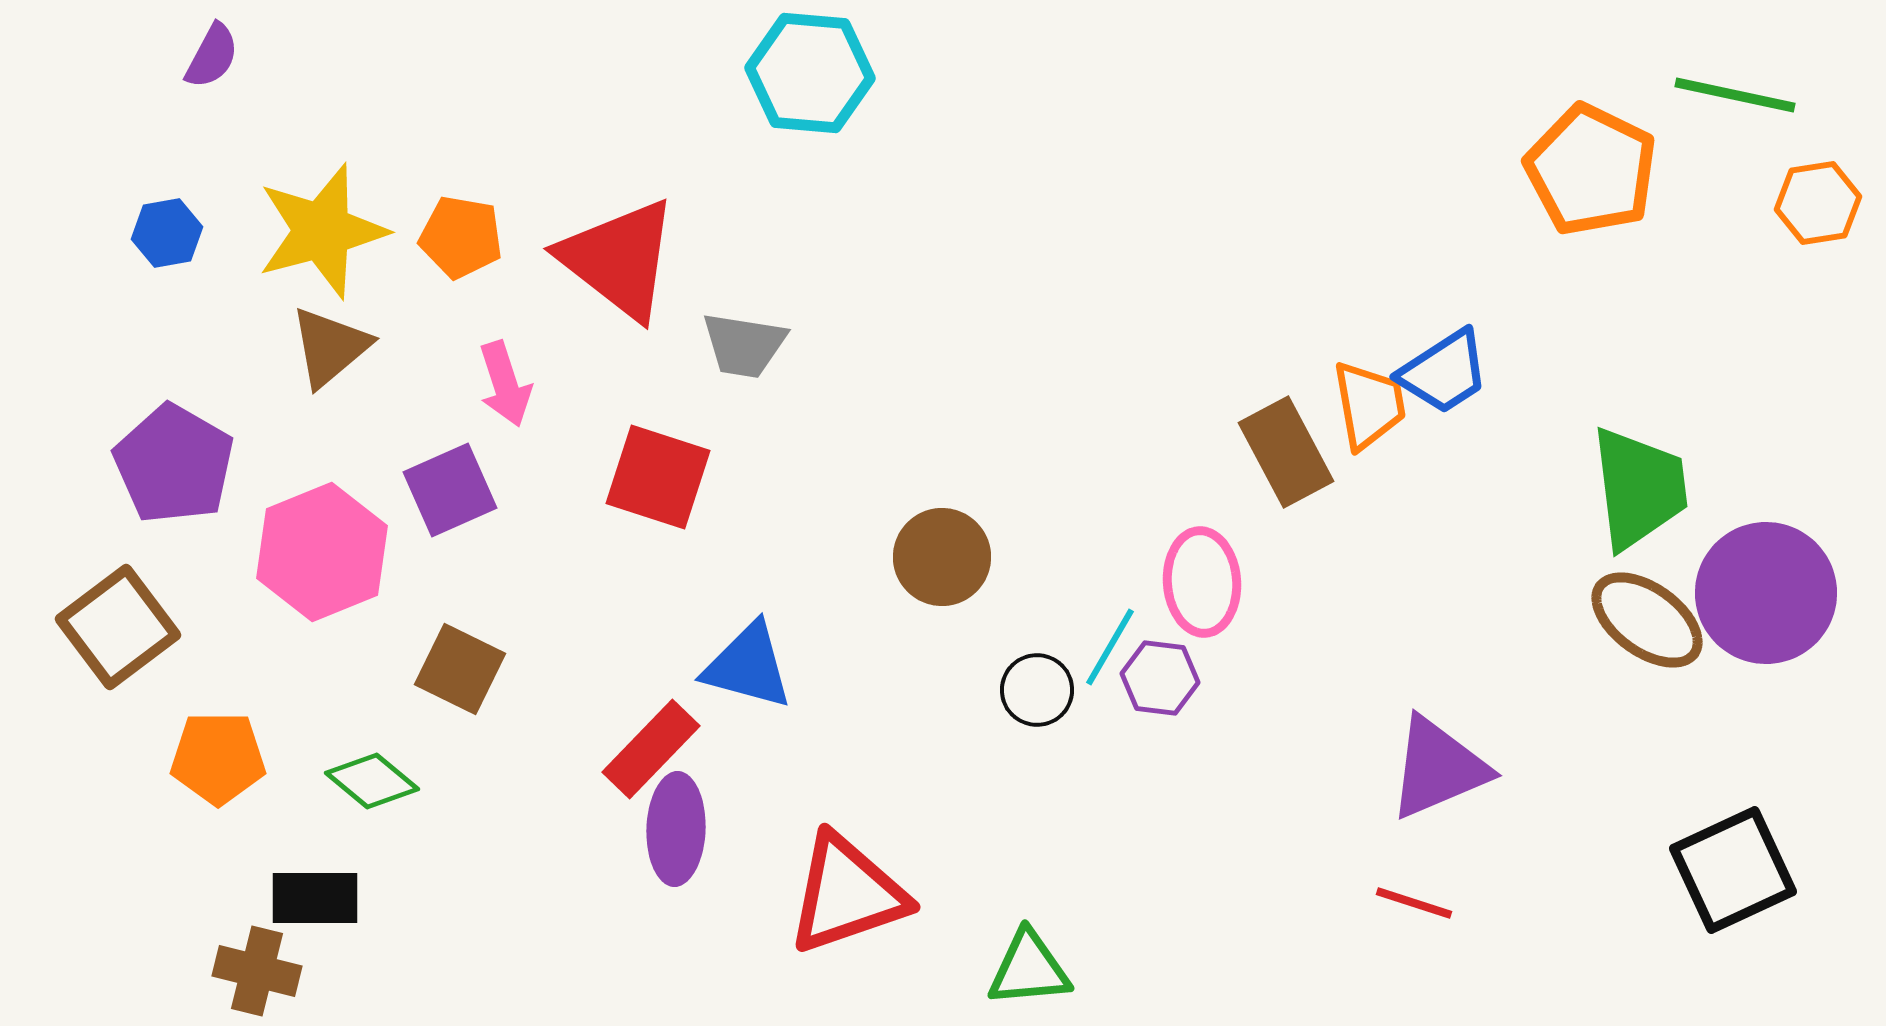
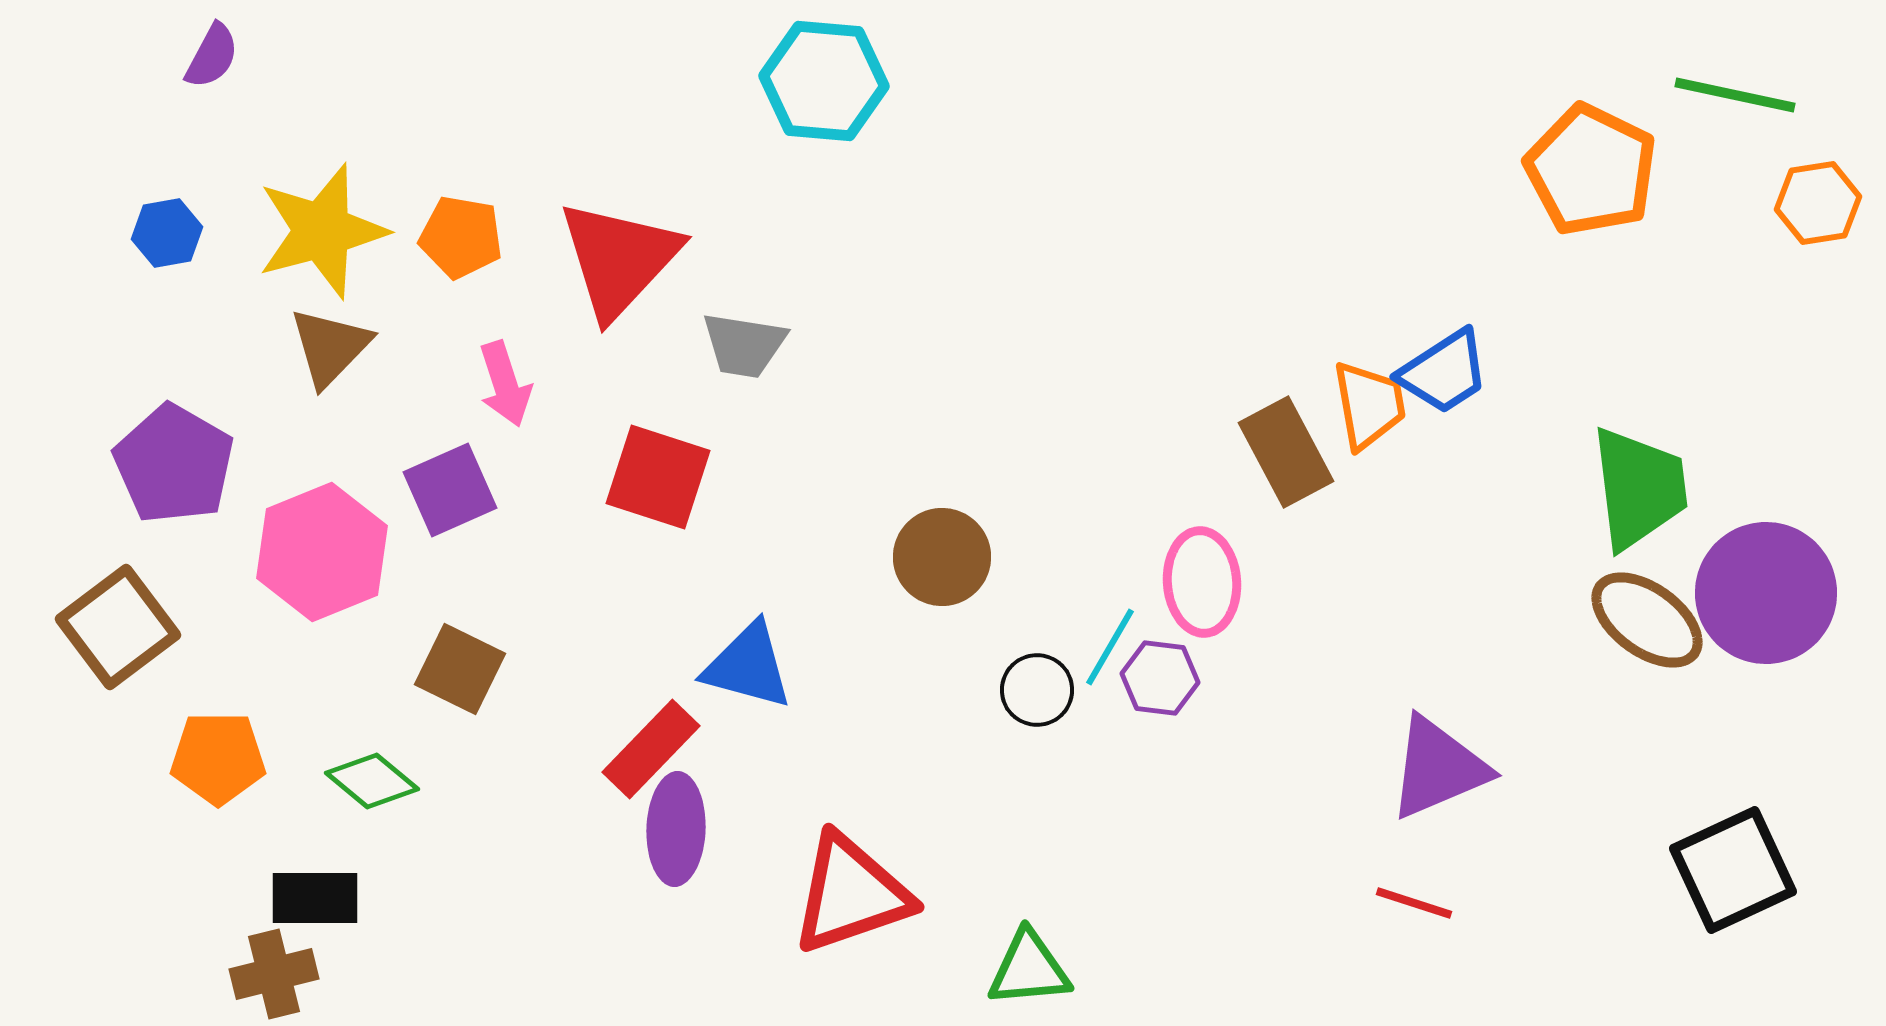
cyan hexagon at (810, 73): moved 14 px right, 8 px down
red triangle at (619, 259): rotated 35 degrees clockwise
brown triangle at (330, 347): rotated 6 degrees counterclockwise
red triangle at (847, 894): moved 4 px right
brown cross at (257, 971): moved 17 px right, 3 px down; rotated 28 degrees counterclockwise
